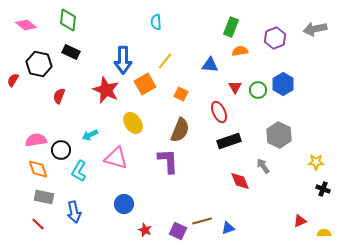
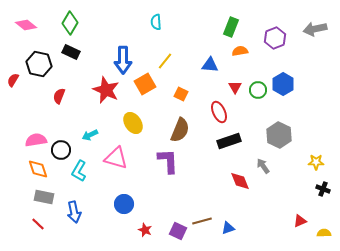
green diamond at (68, 20): moved 2 px right, 3 px down; rotated 25 degrees clockwise
